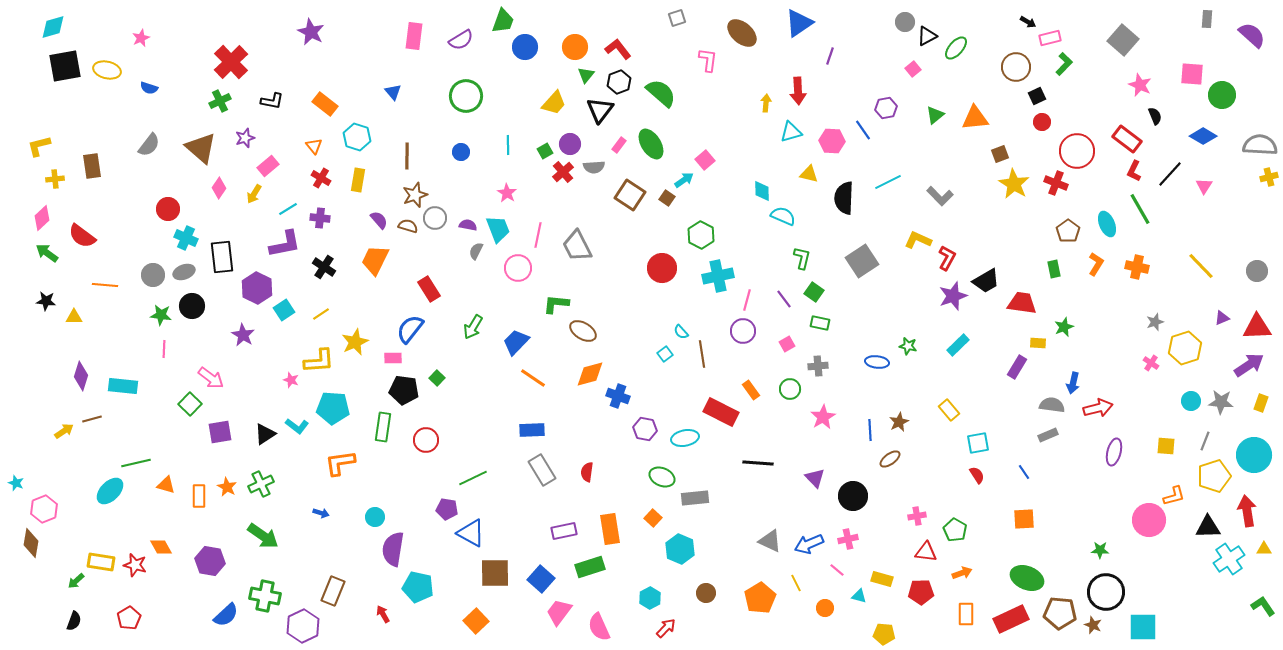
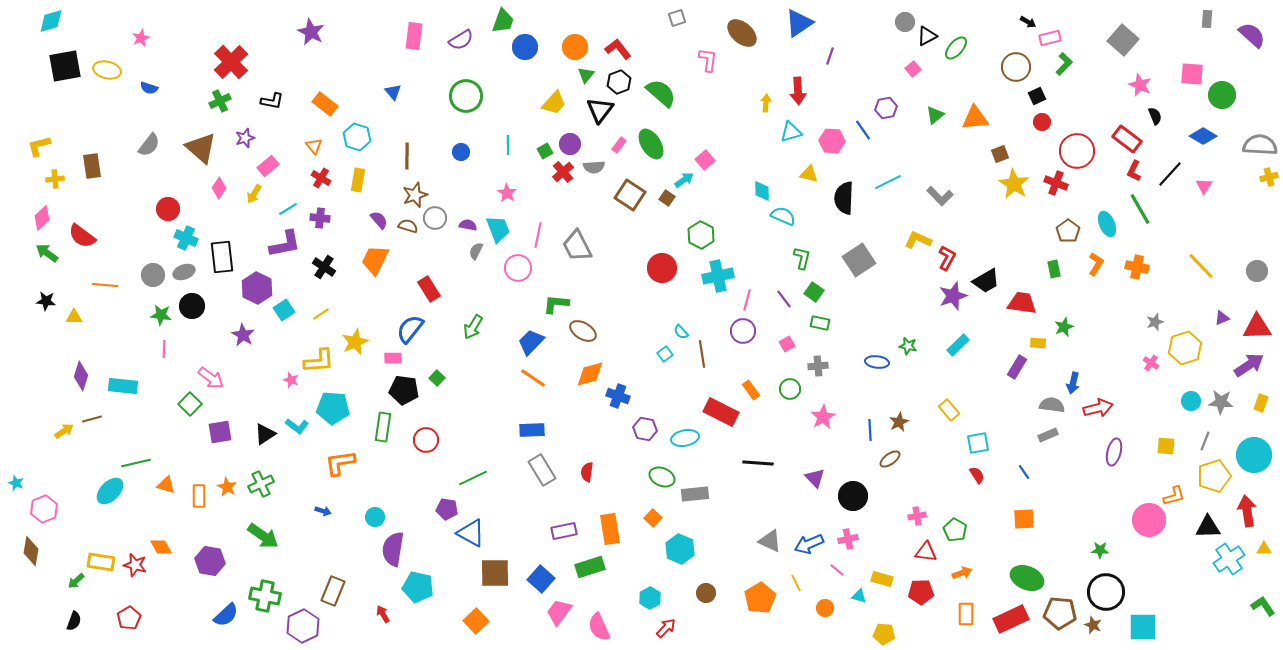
cyan diamond at (53, 27): moved 2 px left, 6 px up
gray square at (862, 261): moved 3 px left, 1 px up
blue trapezoid at (516, 342): moved 15 px right
gray rectangle at (695, 498): moved 4 px up
blue arrow at (321, 513): moved 2 px right, 2 px up
brown diamond at (31, 543): moved 8 px down
